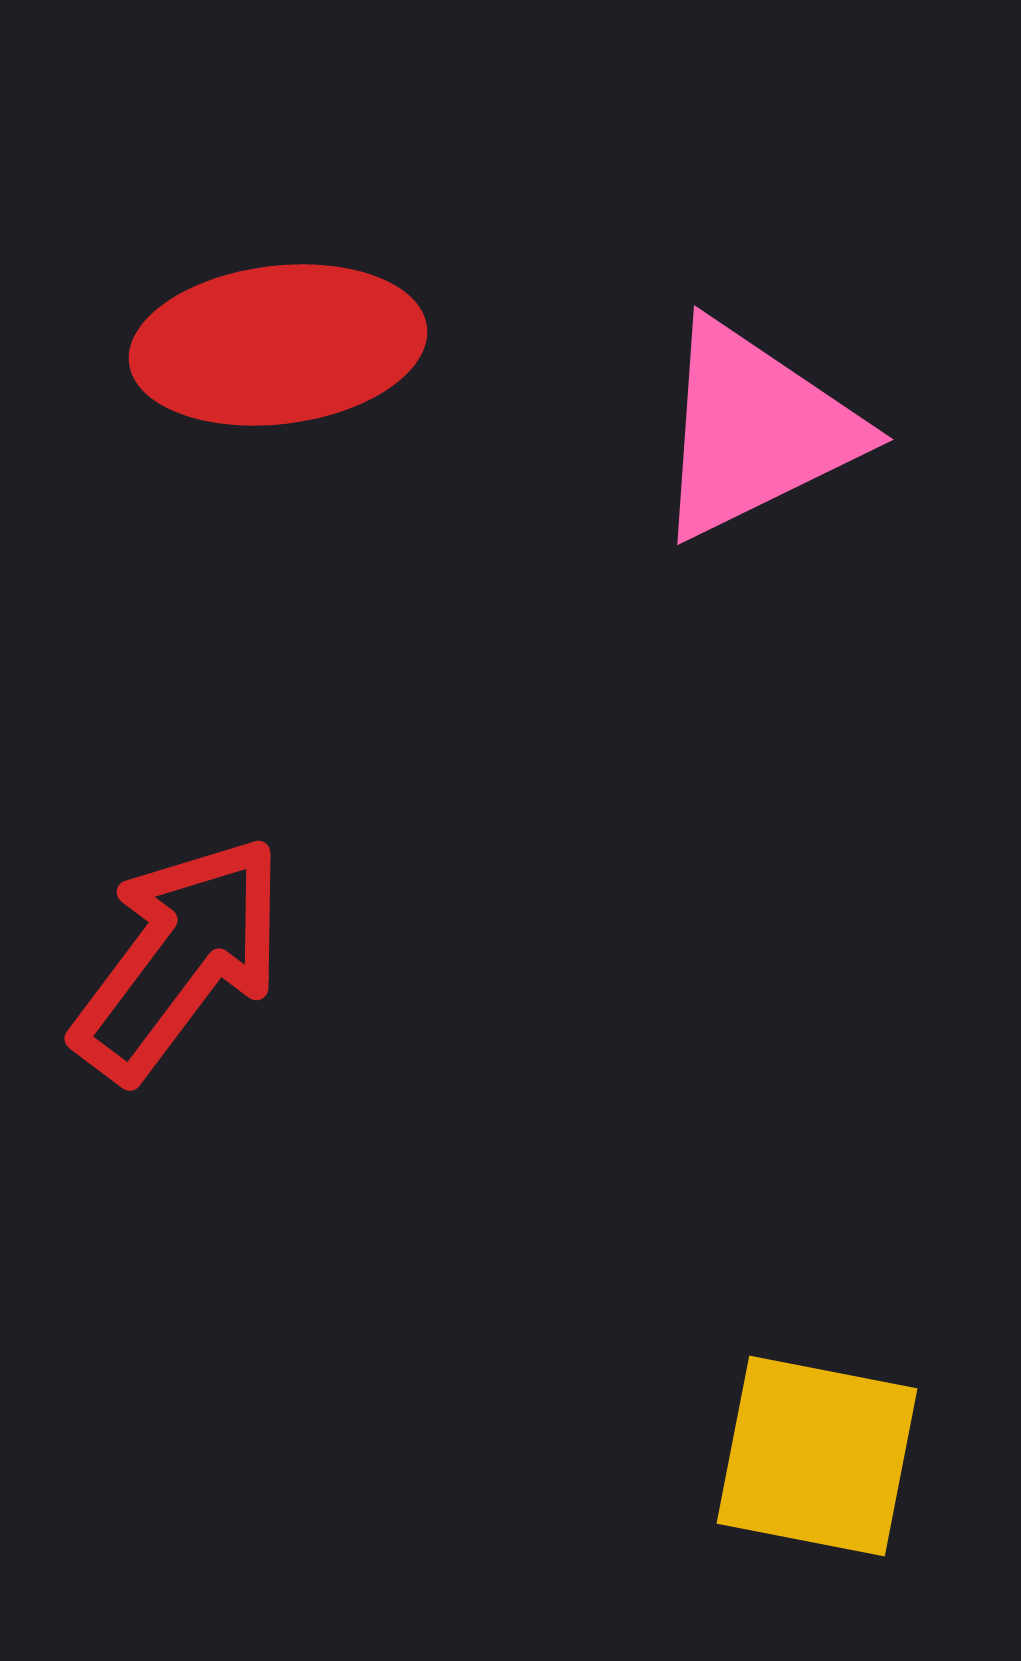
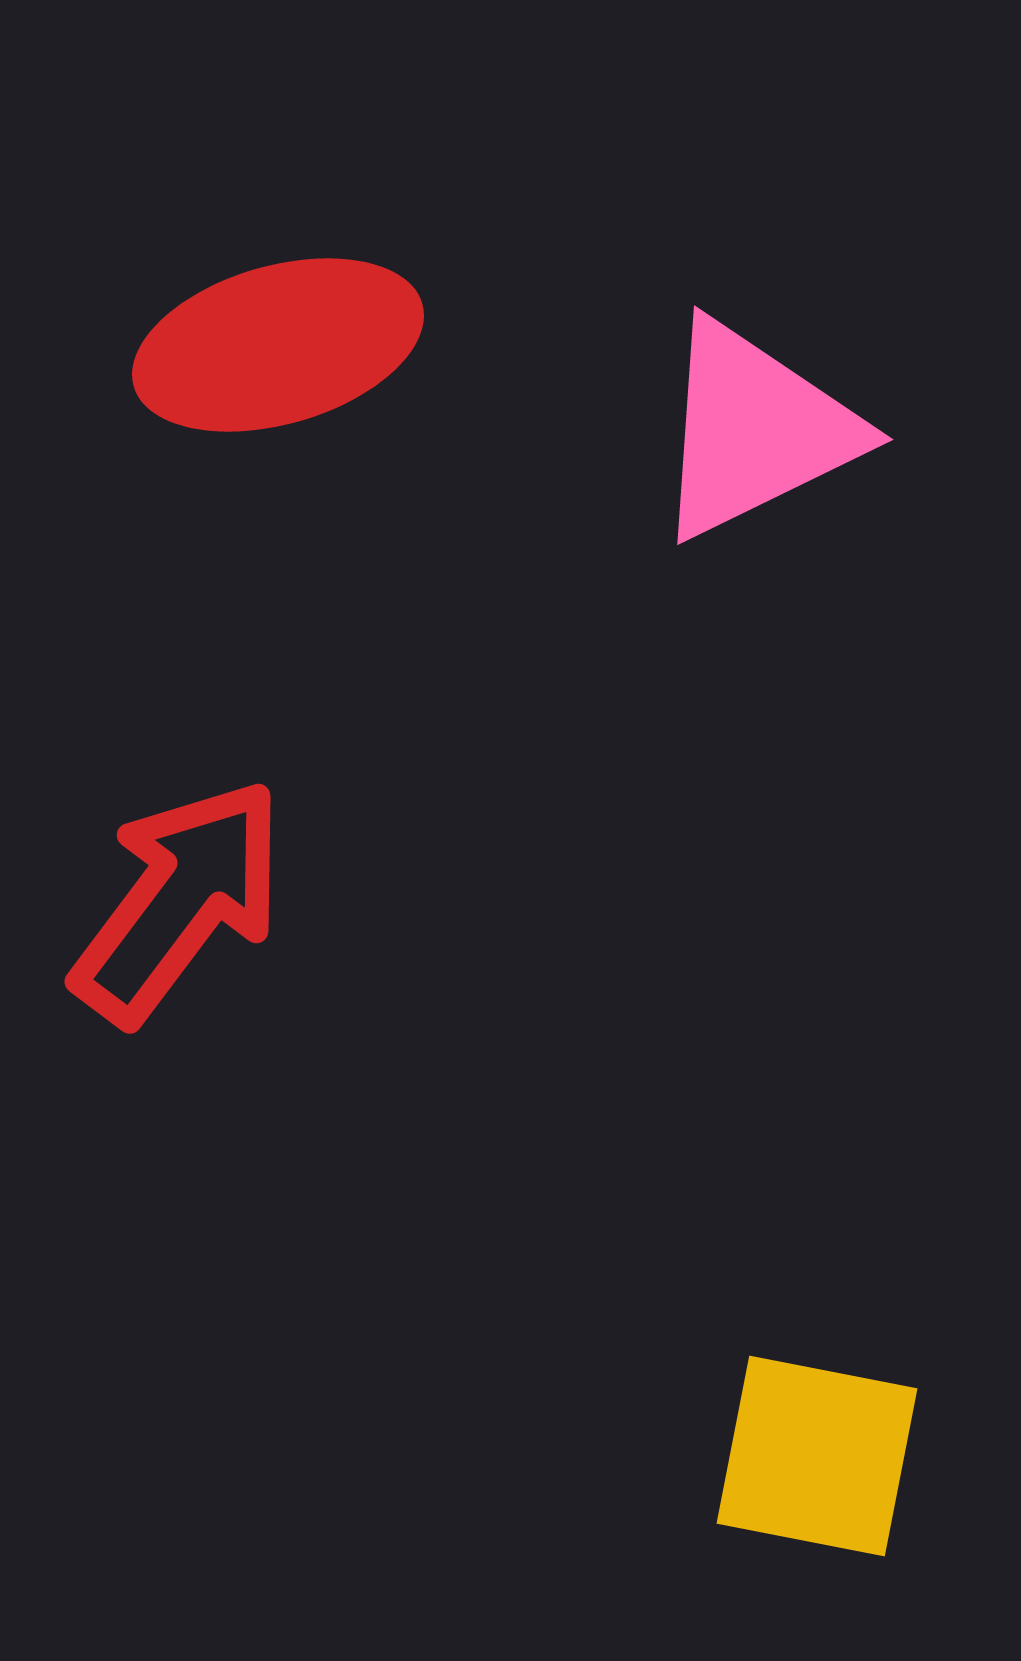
red ellipse: rotated 9 degrees counterclockwise
red arrow: moved 57 px up
